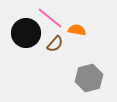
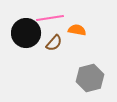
pink line: rotated 48 degrees counterclockwise
brown semicircle: moved 1 px left, 1 px up
gray hexagon: moved 1 px right
